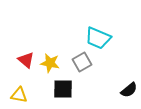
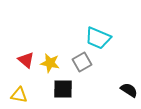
black semicircle: rotated 108 degrees counterclockwise
